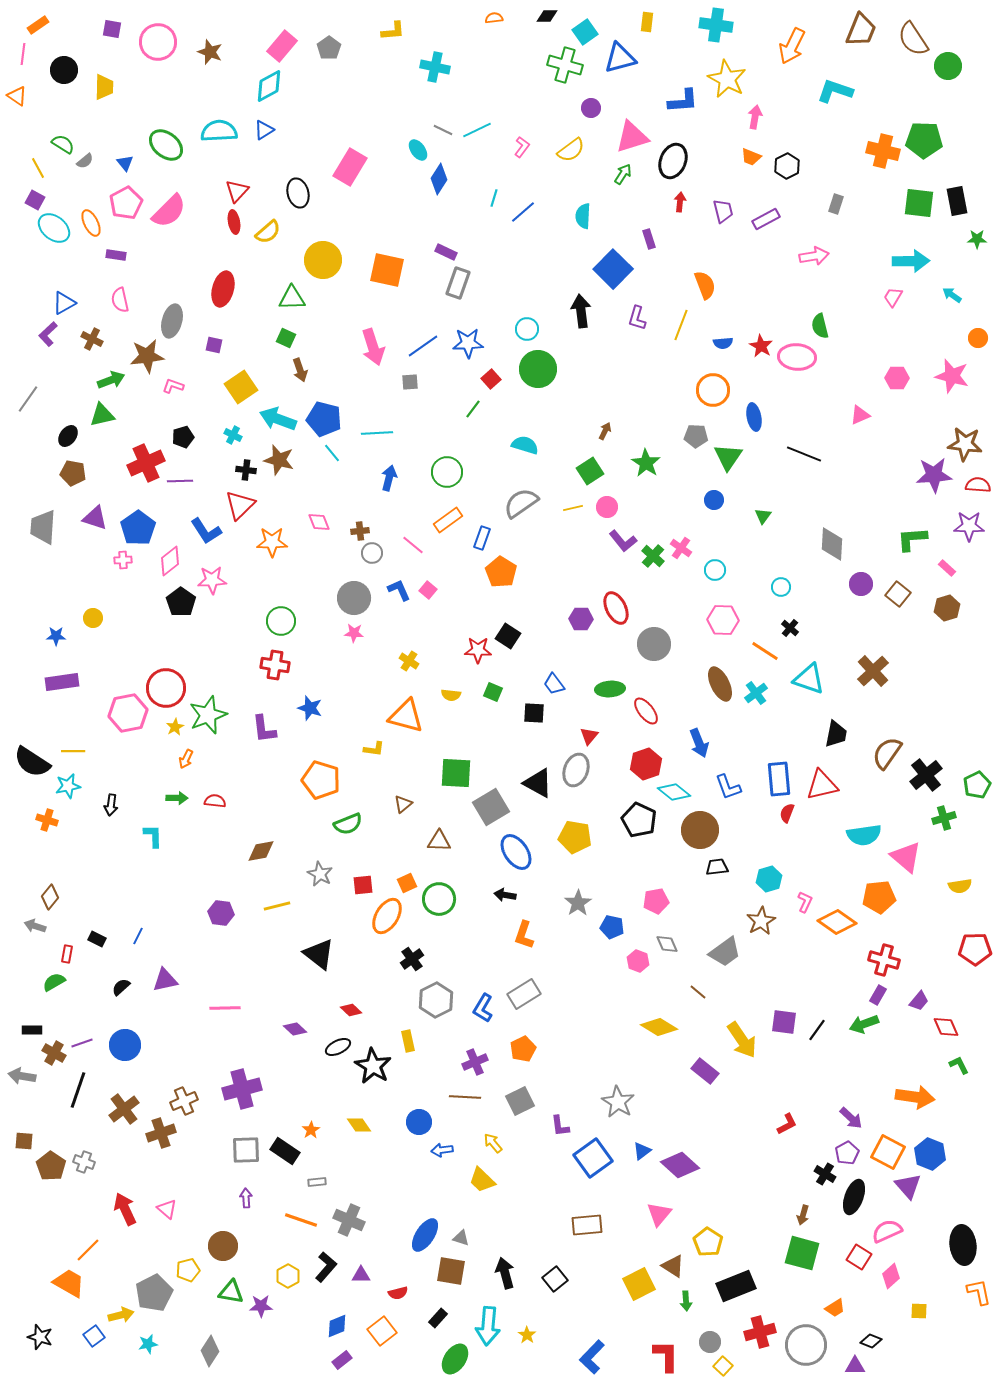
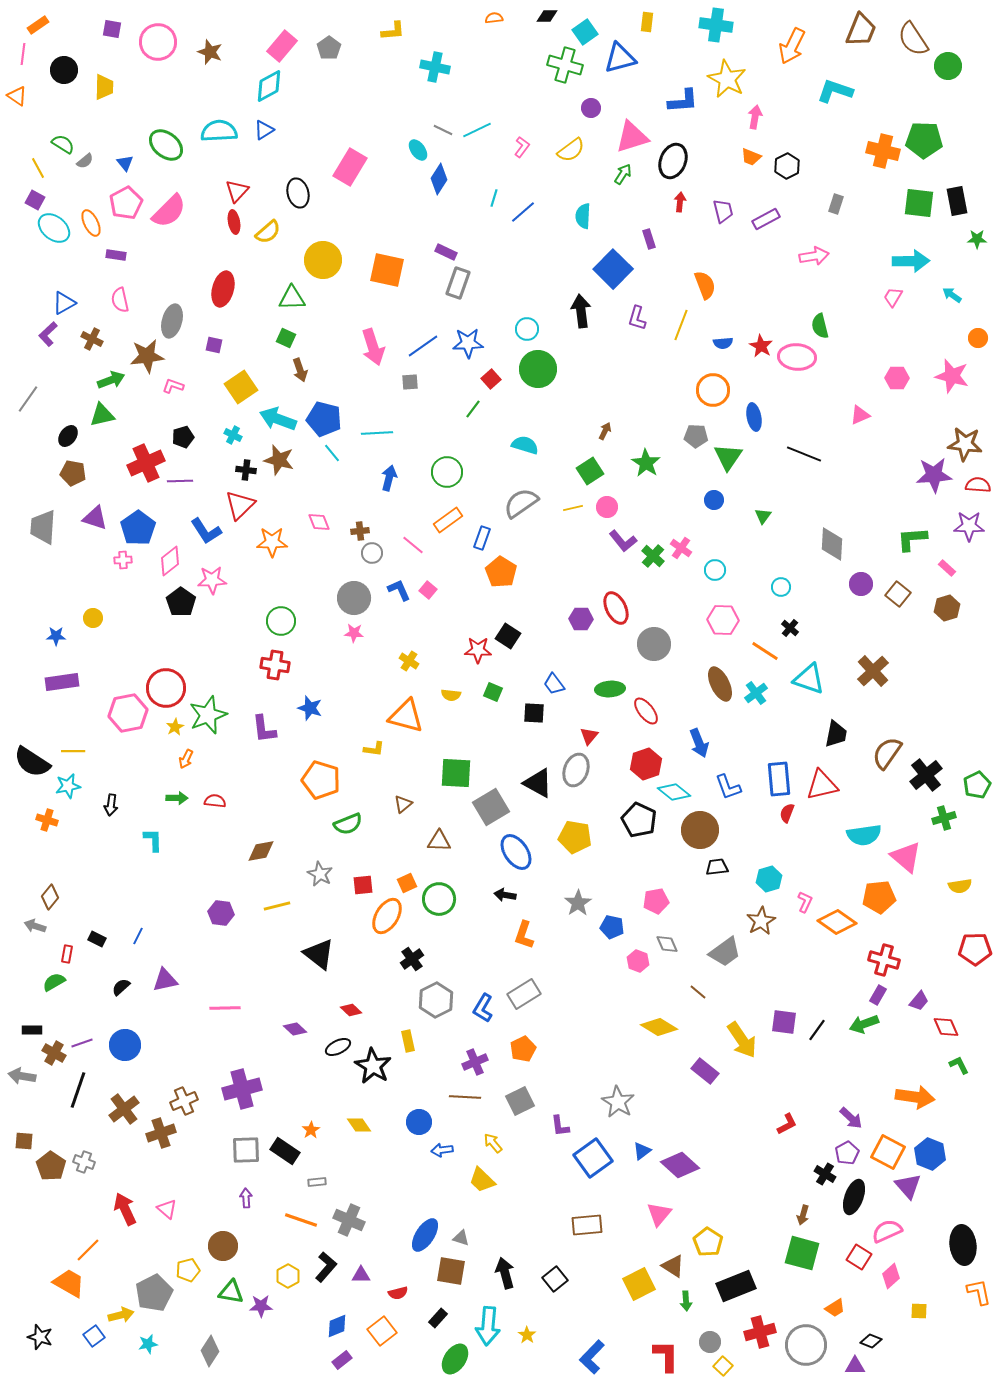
cyan L-shape at (153, 836): moved 4 px down
